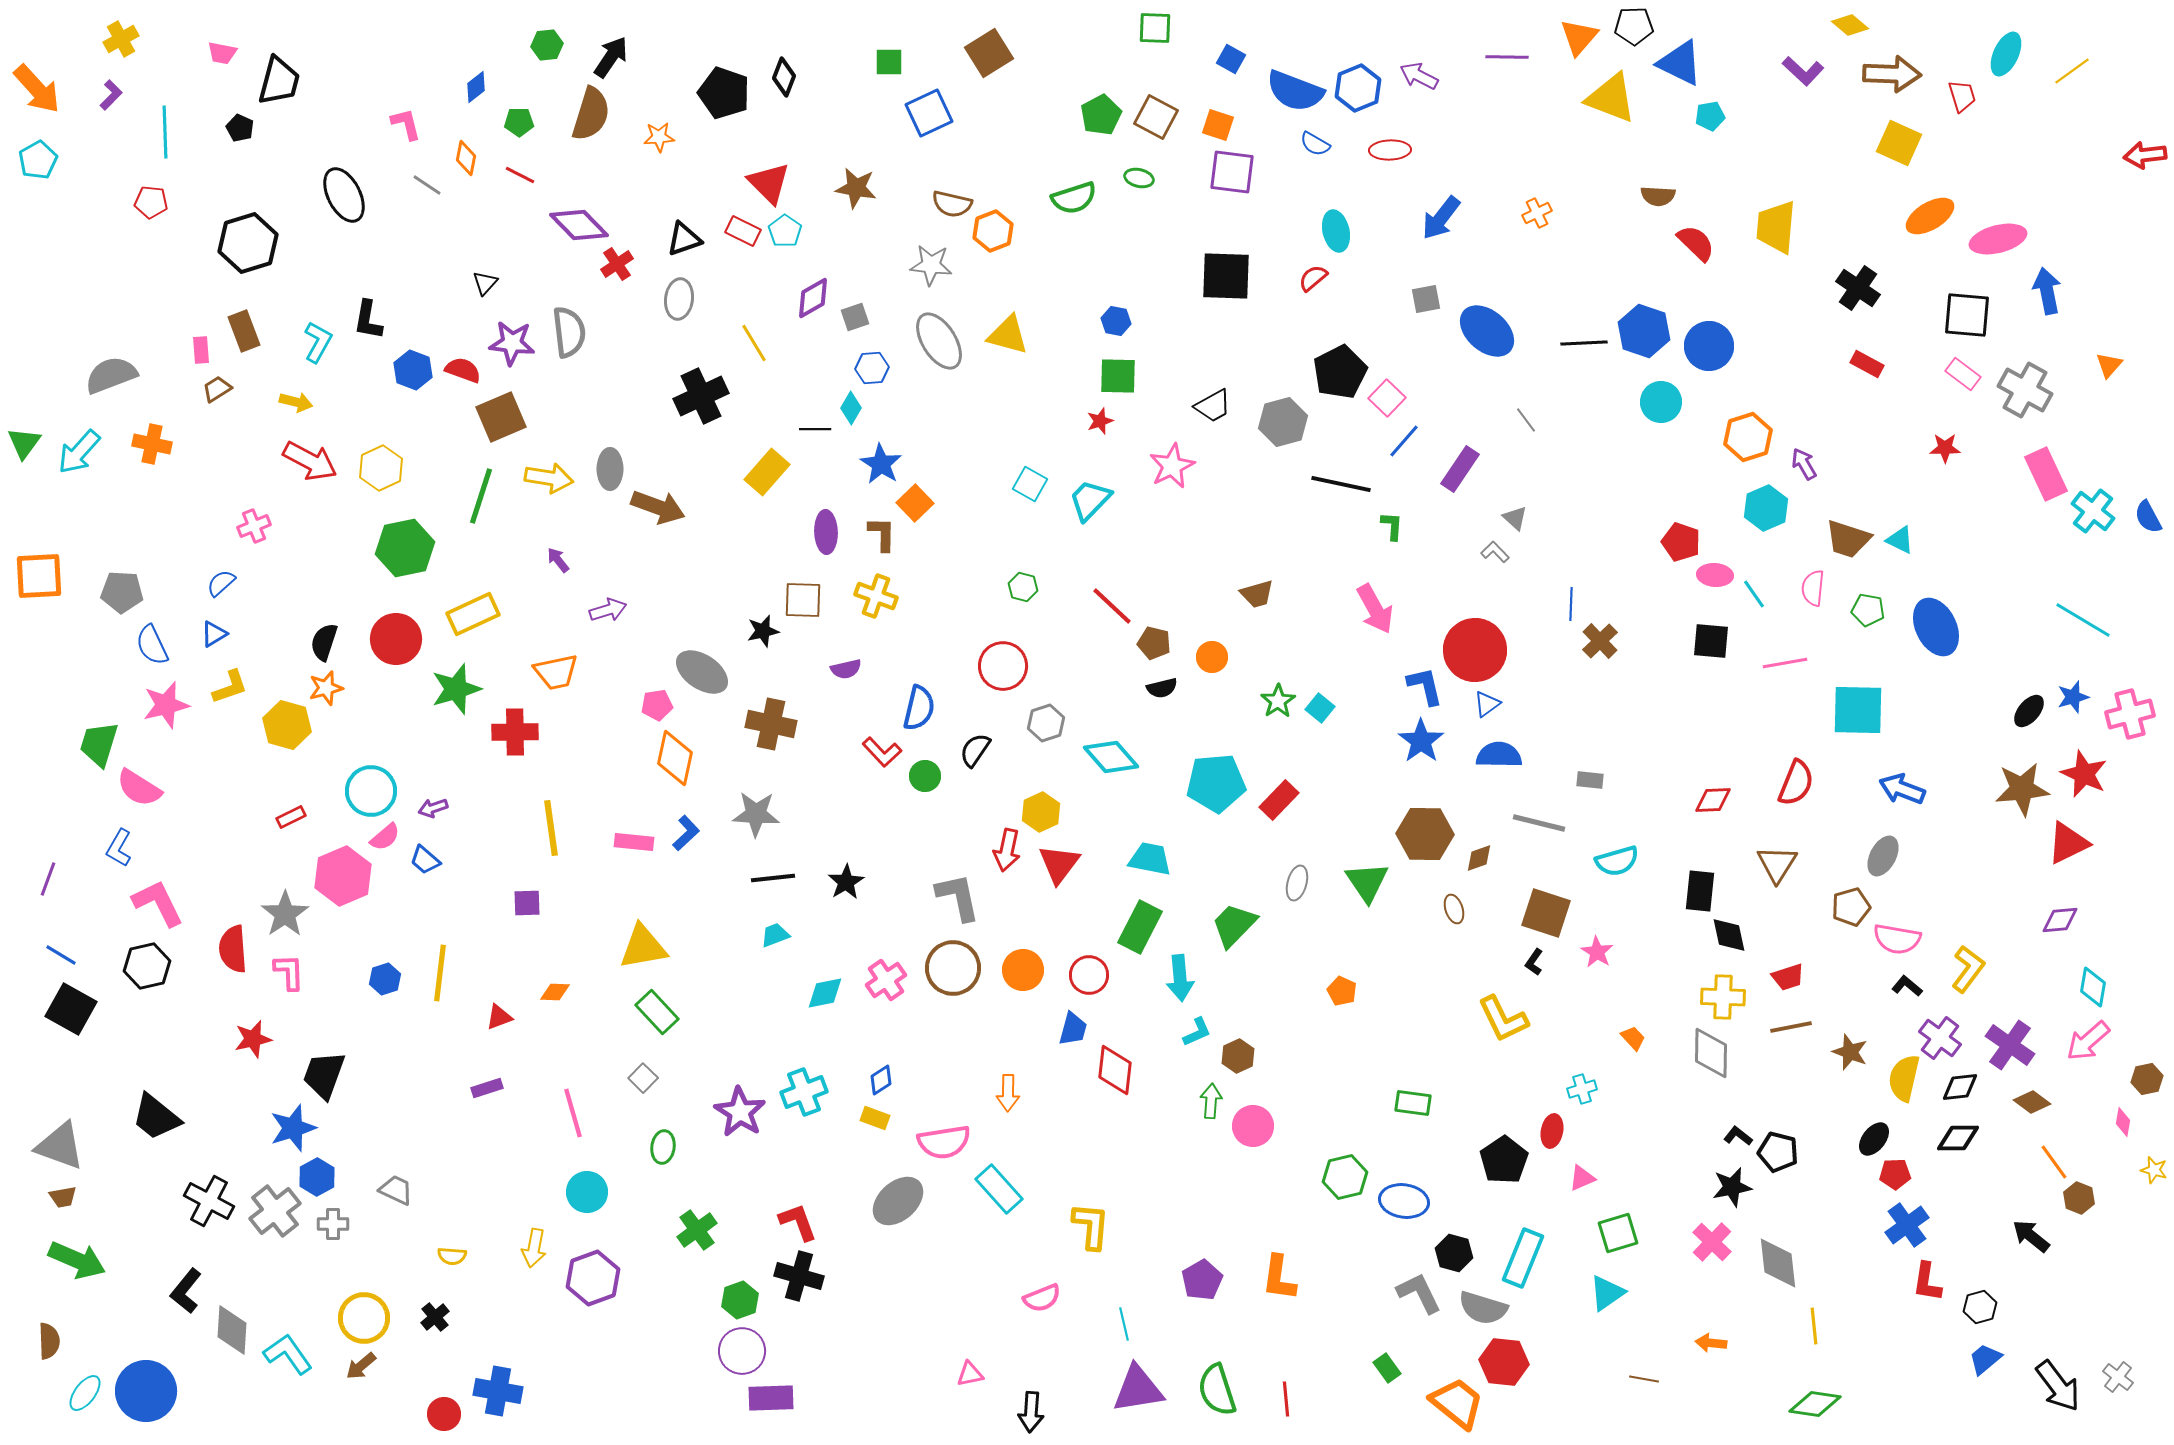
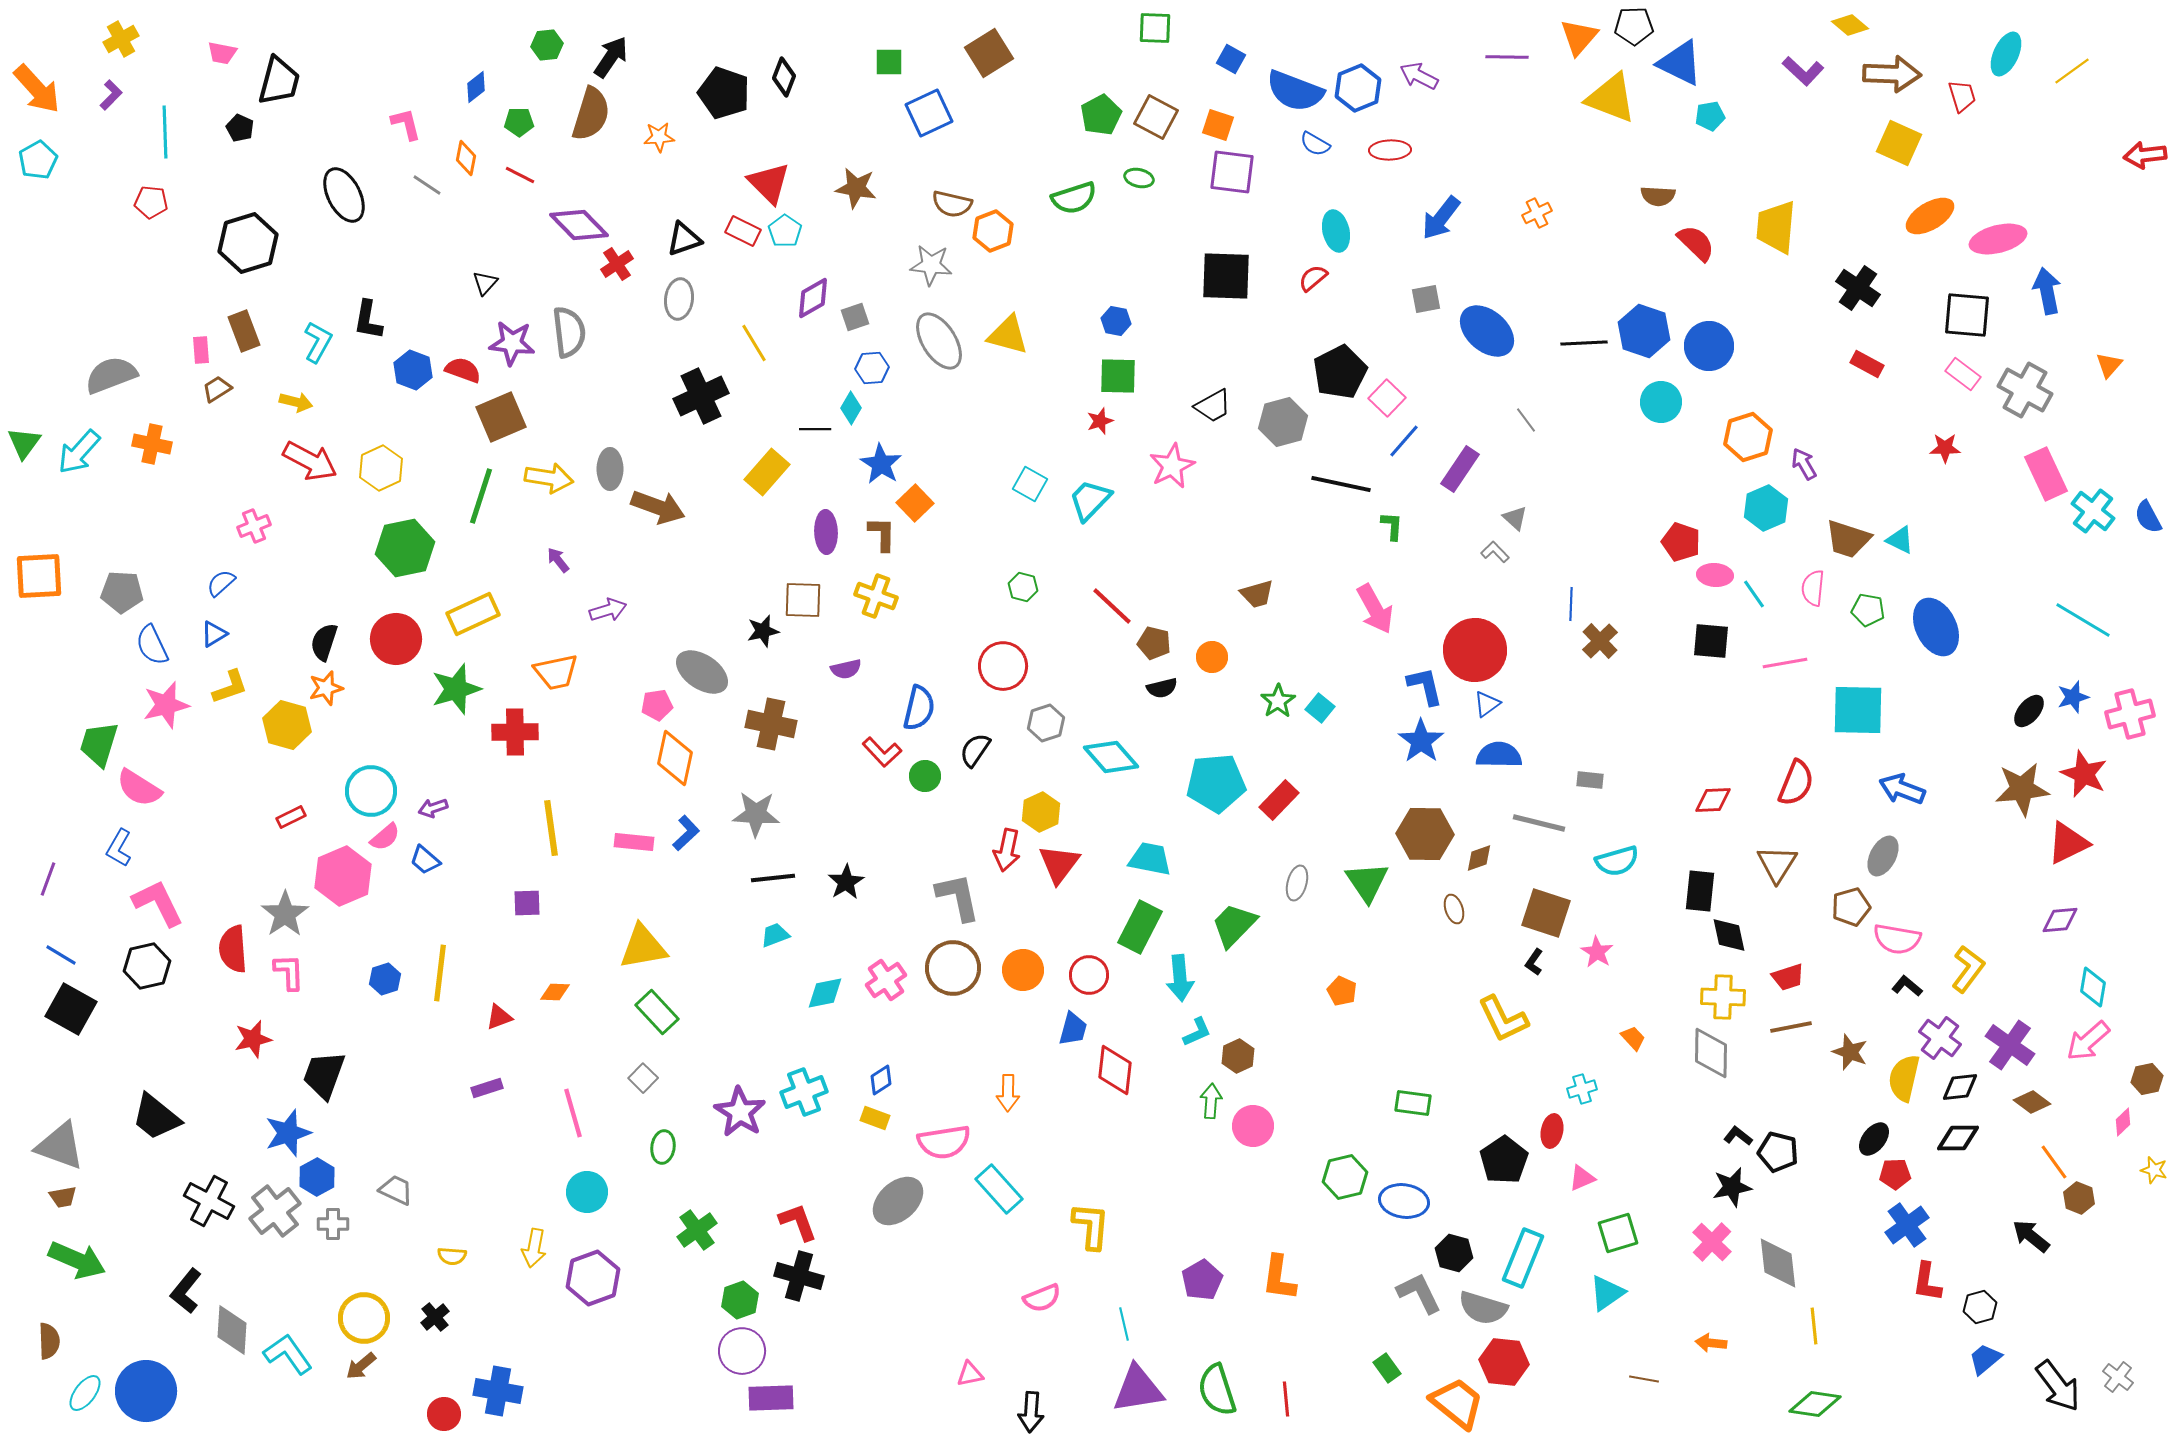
pink diamond at (2123, 1122): rotated 36 degrees clockwise
blue star at (293, 1128): moved 5 px left, 5 px down
